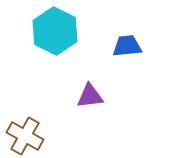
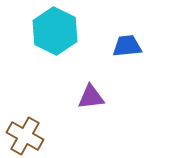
purple triangle: moved 1 px right, 1 px down
